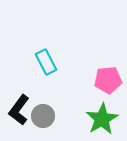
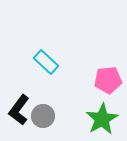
cyan rectangle: rotated 20 degrees counterclockwise
